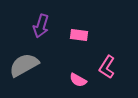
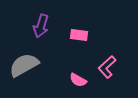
pink L-shape: rotated 15 degrees clockwise
